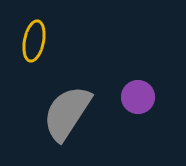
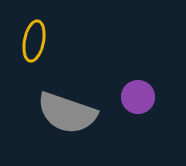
gray semicircle: rotated 104 degrees counterclockwise
